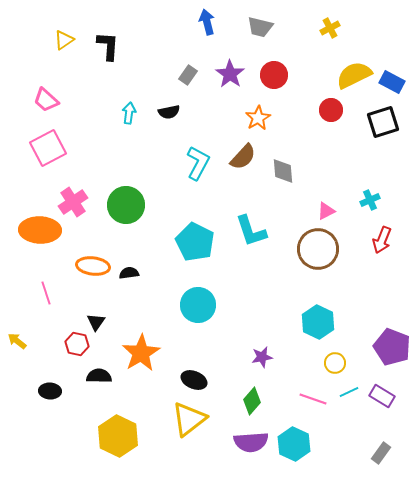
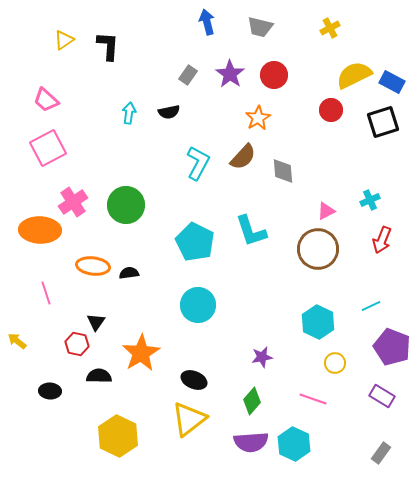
cyan line at (349, 392): moved 22 px right, 86 px up
